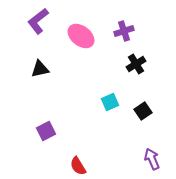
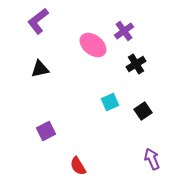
purple cross: rotated 18 degrees counterclockwise
pink ellipse: moved 12 px right, 9 px down
